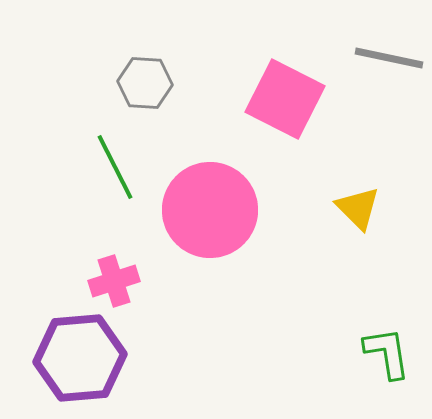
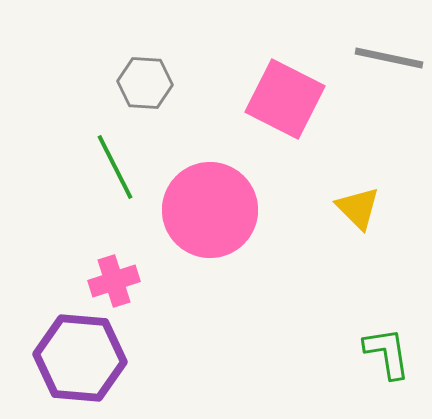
purple hexagon: rotated 10 degrees clockwise
